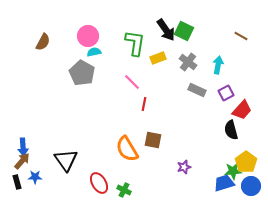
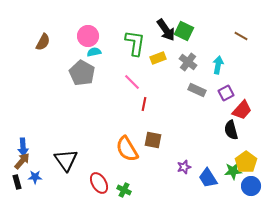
blue trapezoid: moved 16 px left, 5 px up; rotated 105 degrees counterclockwise
